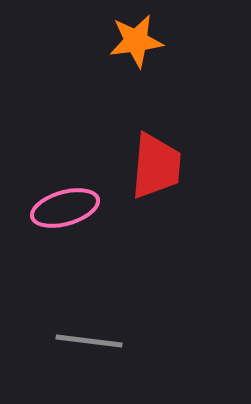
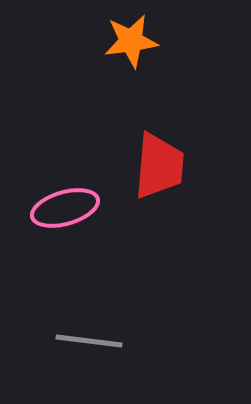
orange star: moved 5 px left
red trapezoid: moved 3 px right
